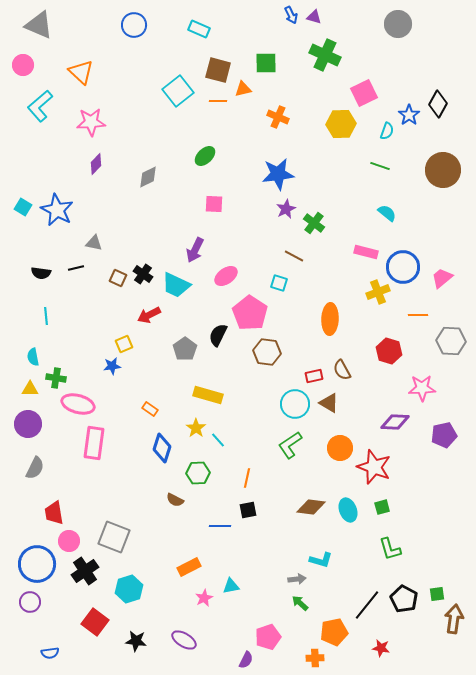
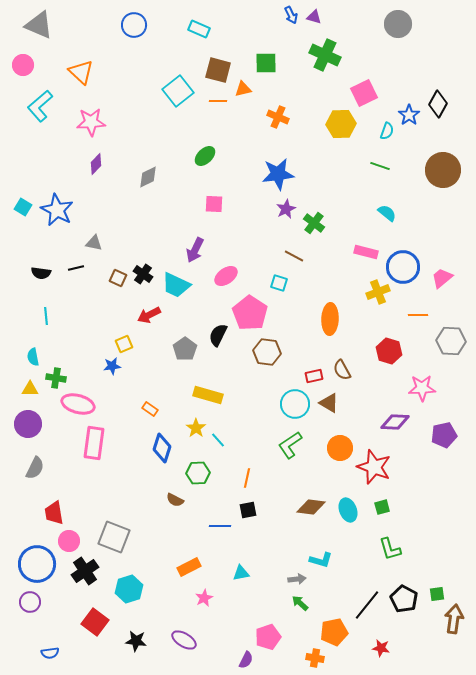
cyan triangle at (231, 586): moved 10 px right, 13 px up
orange cross at (315, 658): rotated 12 degrees clockwise
